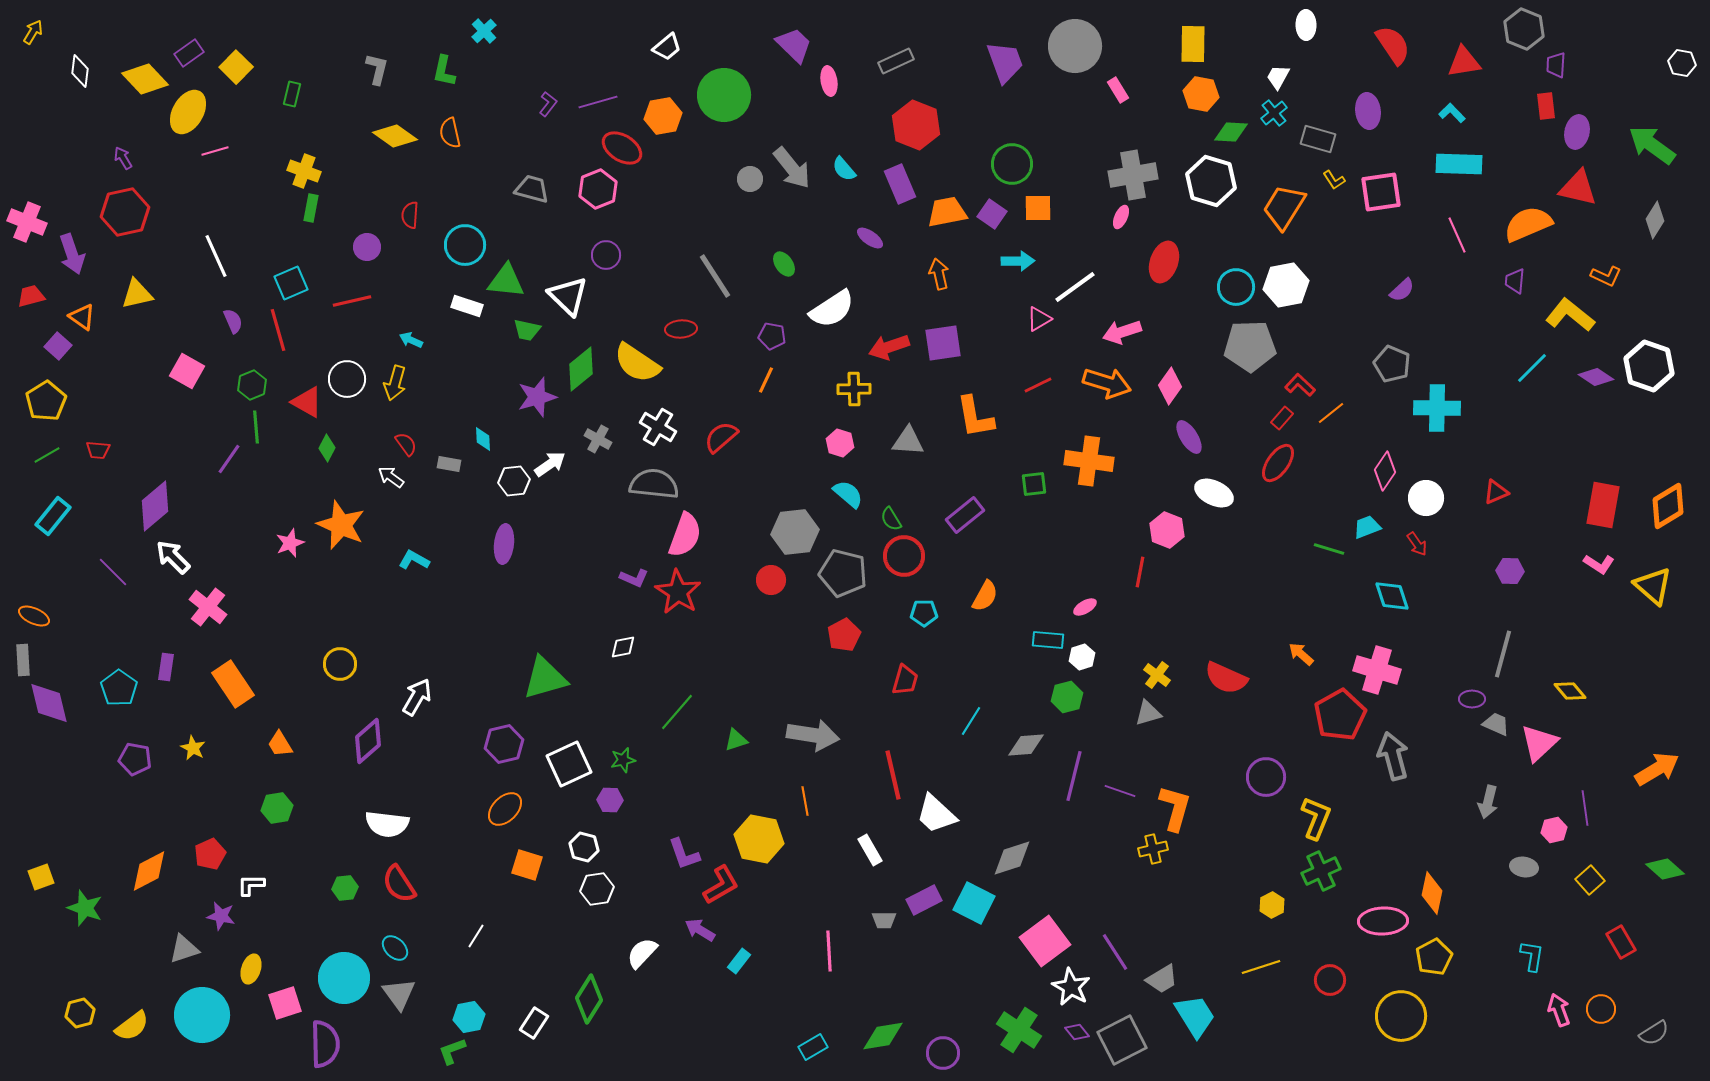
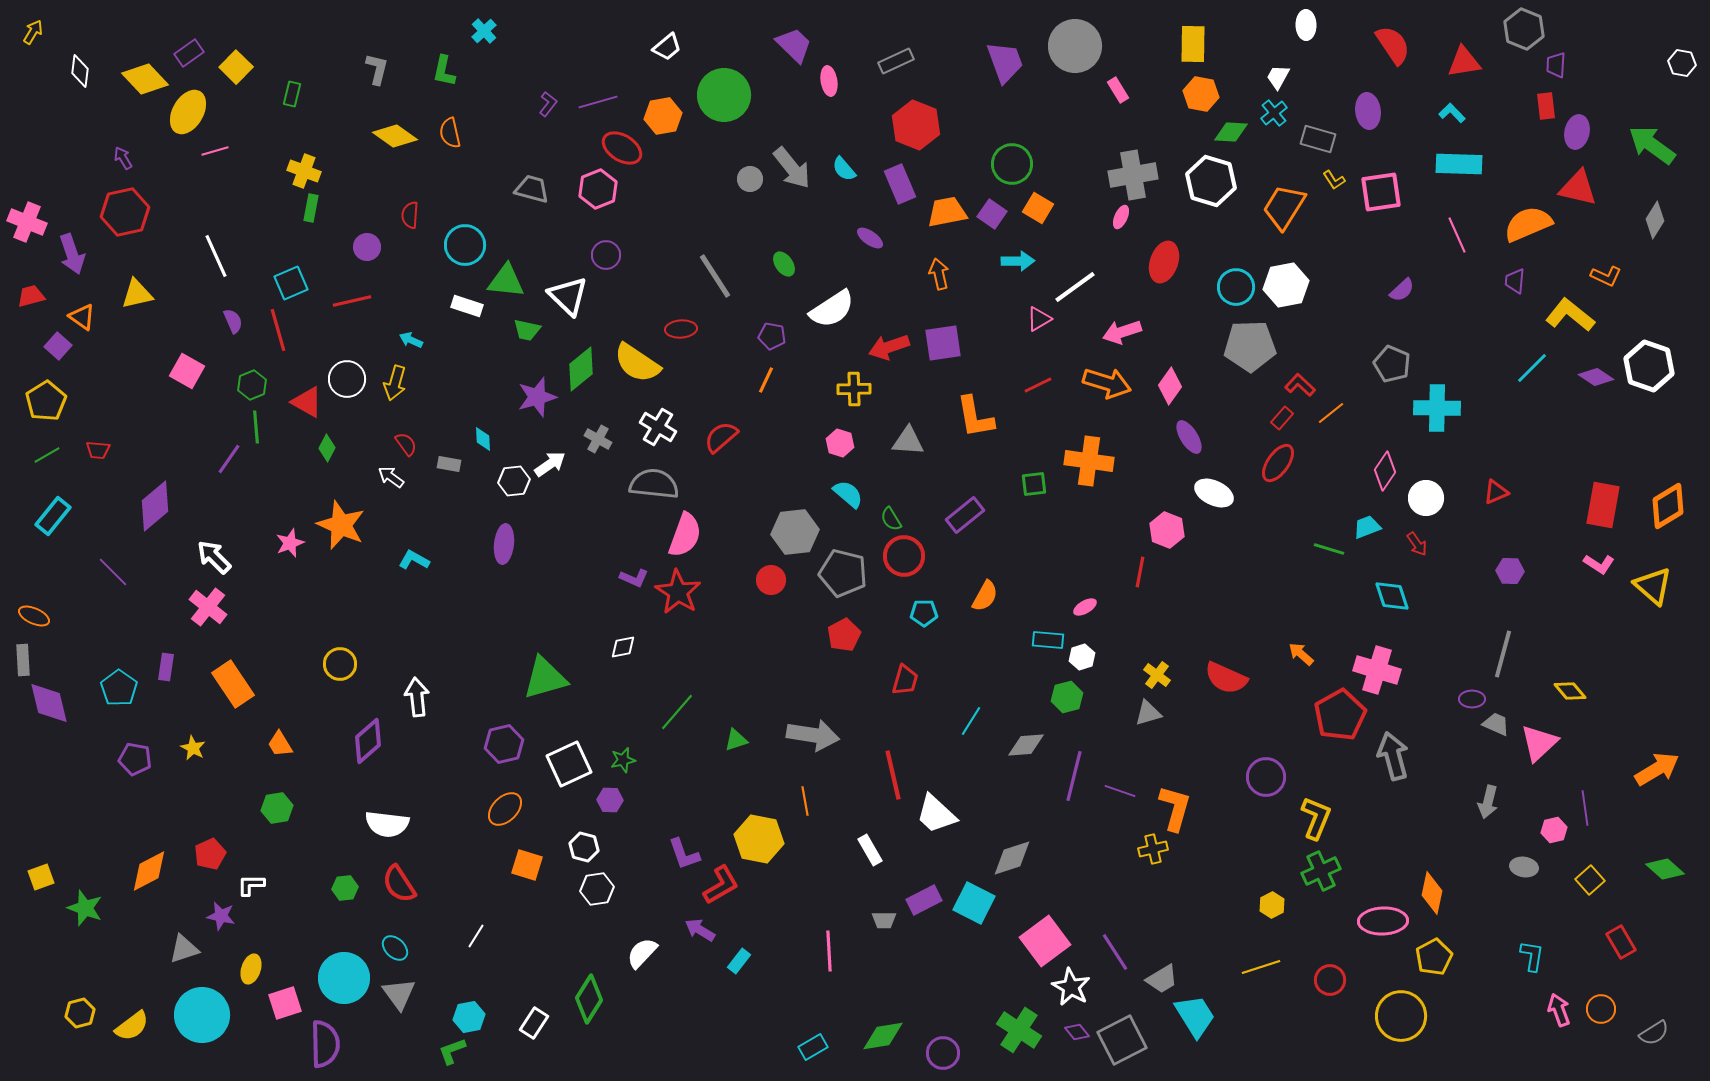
orange square at (1038, 208): rotated 32 degrees clockwise
white arrow at (173, 557): moved 41 px right
white arrow at (417, 697): rotated 36 degrees counterclockwise
